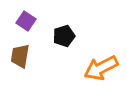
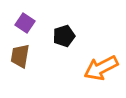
purple square: moved 1 px left, 2 px down
